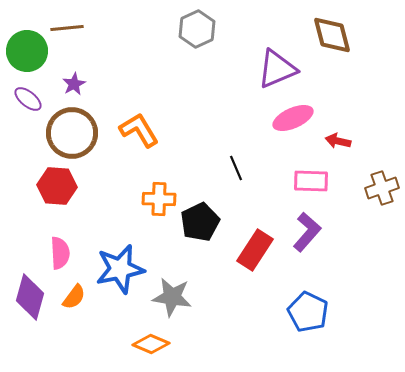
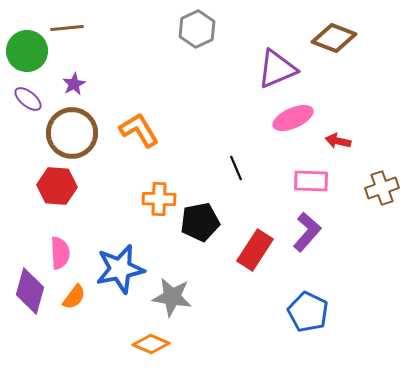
brown diamond: moved 2 px right, 3 px down; rotated 54 degrees counterclockwise
black pentagon: rotated 15 degrees clockwise
purple diamond: moved 6 px up
